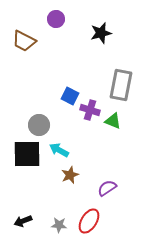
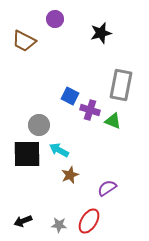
purple circle: moved 1 px left
